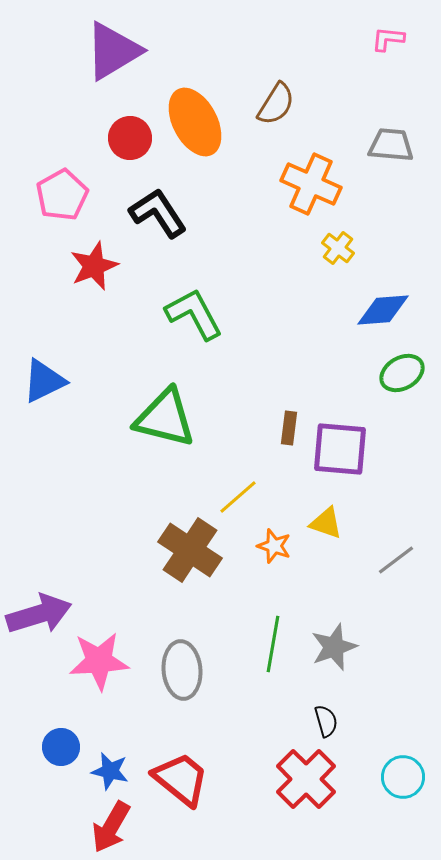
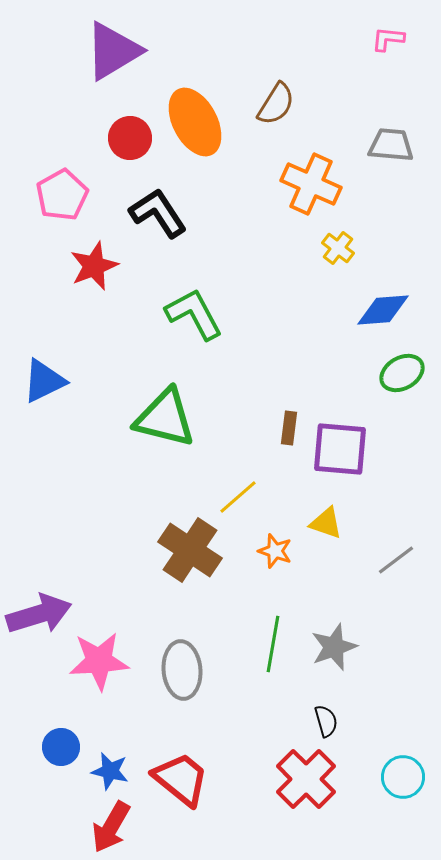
orange star: moved 1 px right, 5 px down
